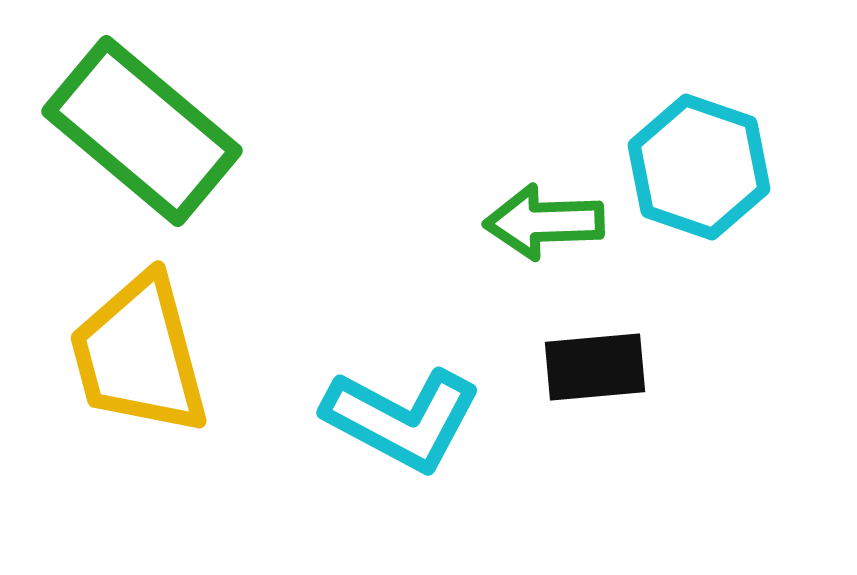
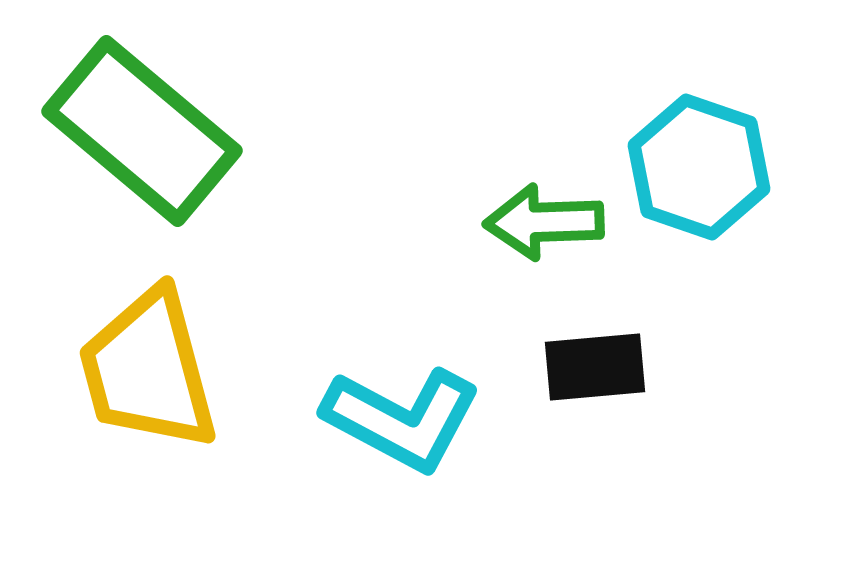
yellow trapezoid: moved 9 px right, 15 px down
